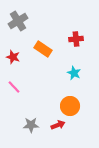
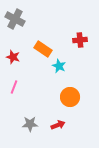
gray cross: moved 3 px left, 2 px up; rotated 30 degrees counterclockwise
red cross: moved 4 px right, 1 px down
cyan star: moved 15 px left, 7 px up
pink line: rotated 64 degrees clockwise
orange circle: moved 9 px up
gray star: moved 1 px left, 1 px up
